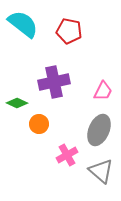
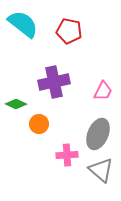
green diamond: moved 1 px left, 1 px down
gray ellipse: moved 1 px left, 4 px down
pink cross: rotated 25 degrees clockwise
gray triangle: moved 1 px up
